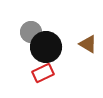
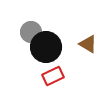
red rectangle: moved 10 px right, 3 px down
